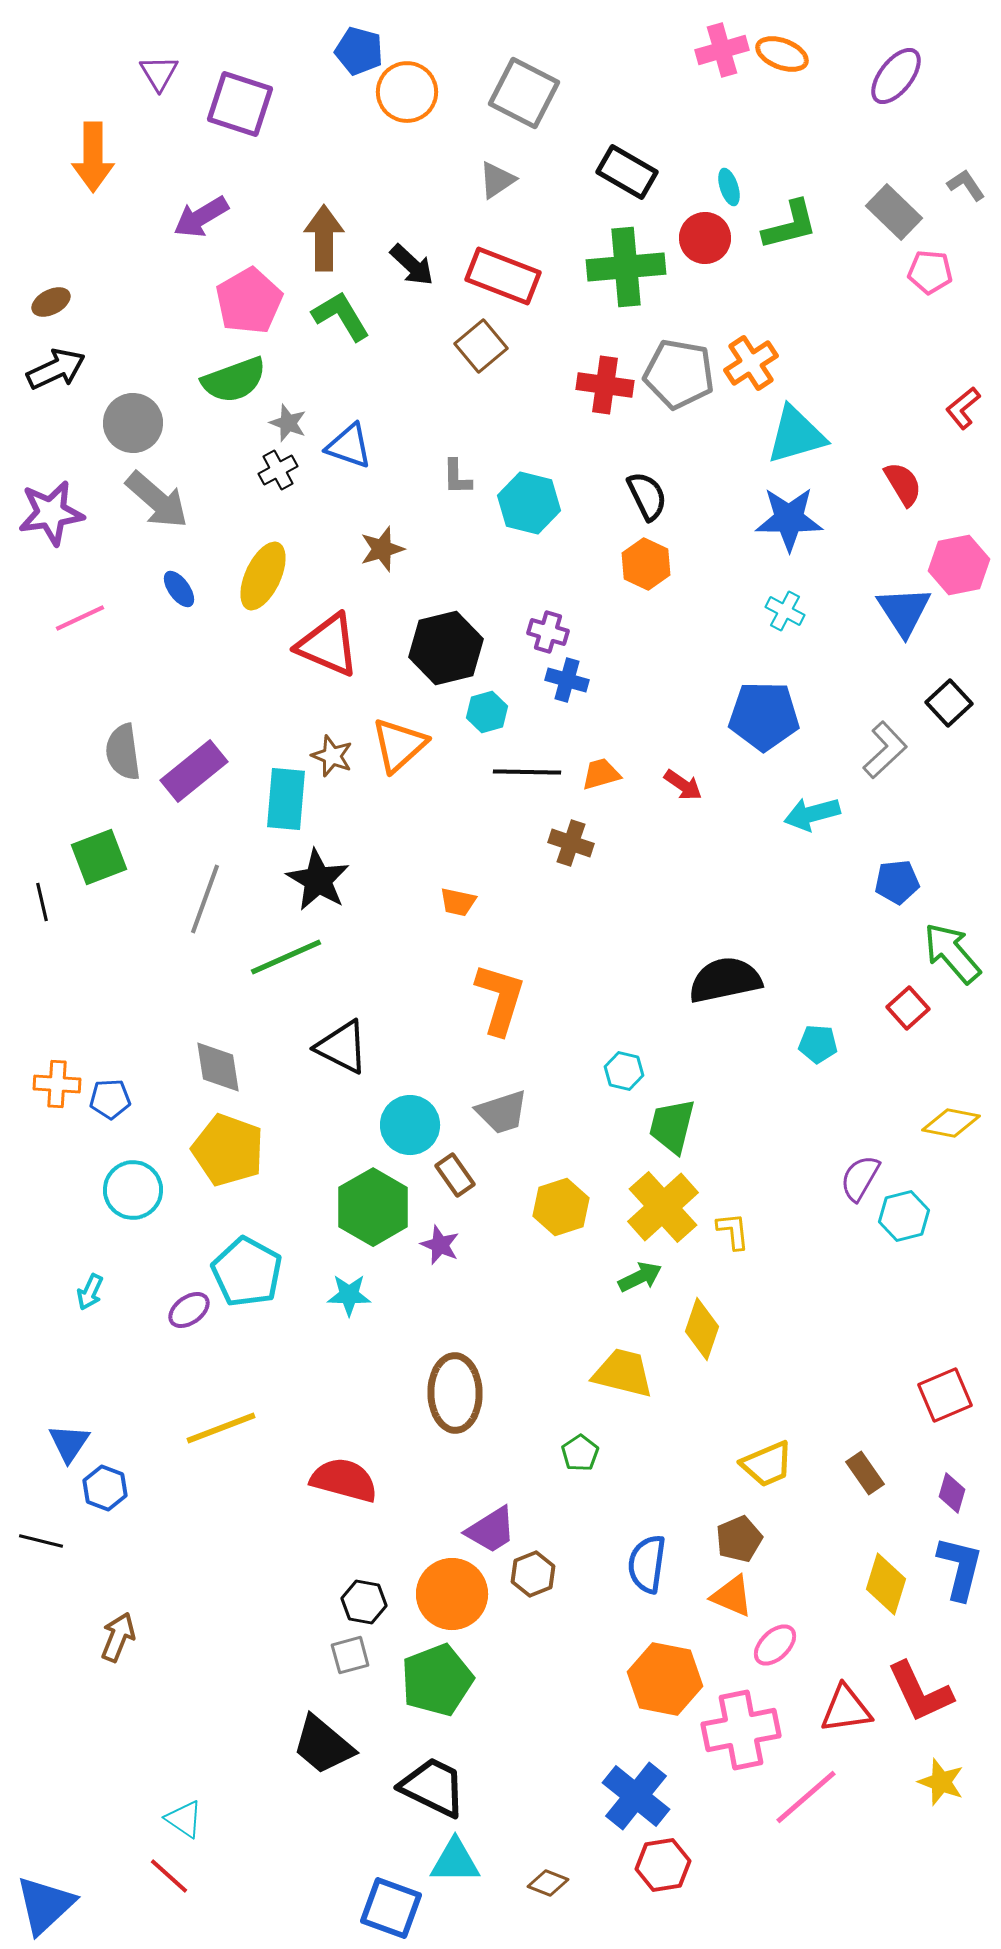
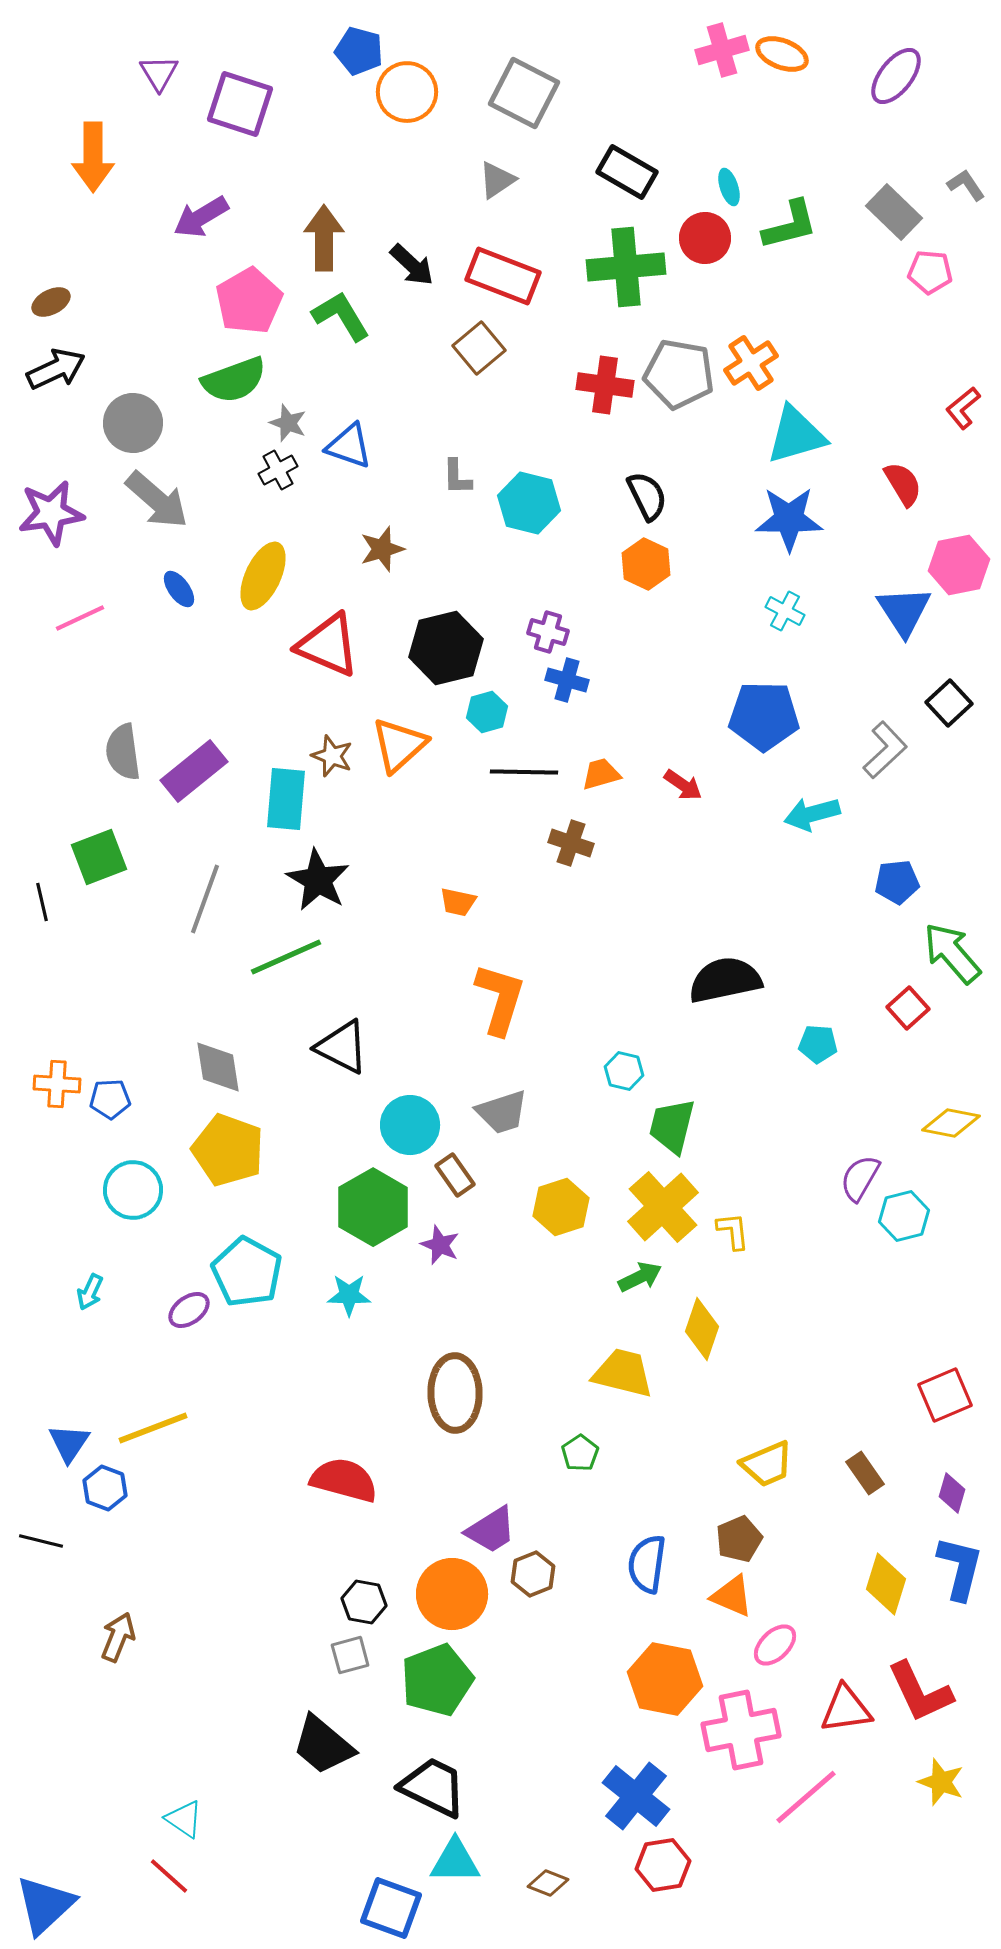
brown square at (481, 346): moved 2 px left, 2 px down
black line at (527, 772): moved 3 px left
yellow line at (221, 1428): moved 68 px left
